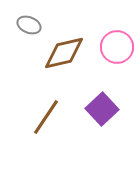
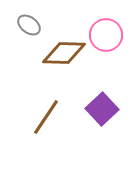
gray ellipse: rotated 15 degrees clockwise
pink circle: moved 11 px left, 12 px up
brown diamond: rotated 15 degrees clockwise
